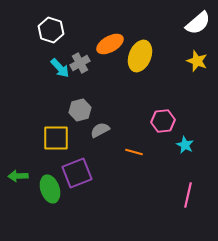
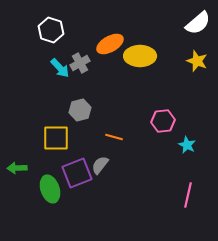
yellow ellipse: rotated 68 degrees clockwise
gray semicircle: moved 35 px down; rotated 24 degrees counterclockwise
cyan star: moved 2 px right
orange line: moved 20 px left, 15 px up
green arrow: moved 1 px left, 8 px up
